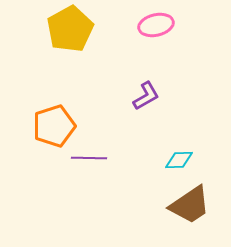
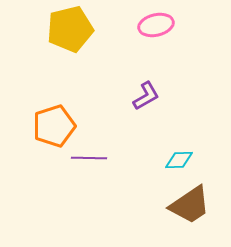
yellow pentagon: rotated 15 degrees clockwise
